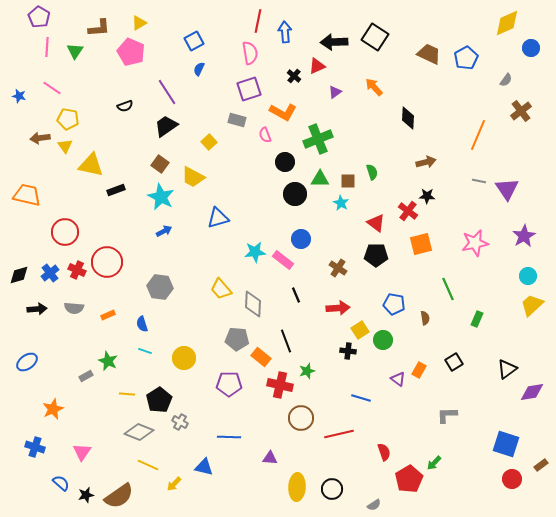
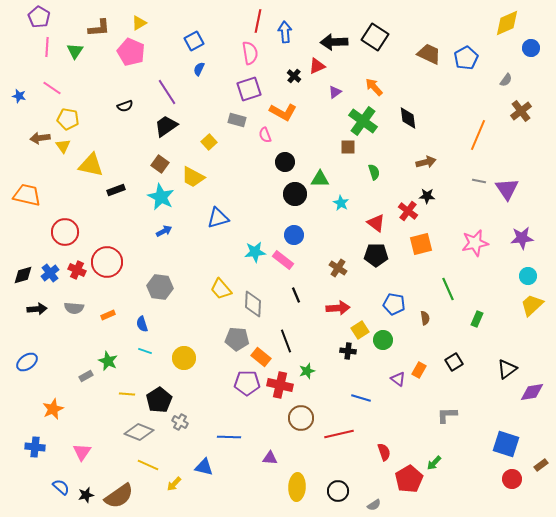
black diamond at (408, 118): rotated 10 degrees counterclockwise
green cross at (318, 139): moved 45 px right, 18 px up; rotated 32 degrees counterclockwise
yellow triangle at (65, 146): moved 2 px left
green semicircle at (372, 172): moved 2 px right
brown square at (348, 181): moved 34 px up
purple star at (524, 236): moved 2 px left, 2 px down; rotated 25 degrees clockwise
blue circle at (301, 239): moved 7 px left, 4 px up
black diamond at (19, 275): moved 4 px right
purple pentagon at (229, 384): moved 18 px right, 1 px up
blue cross at (35, 447): rotated 12 degrees counterclockwise
blue semicircle at (61, 483): moved 4 px down
black circle at (332, 489): moved 6 px right, 2 px down
